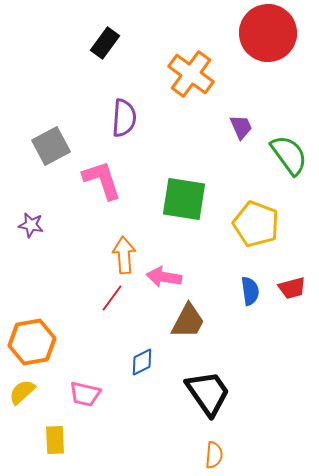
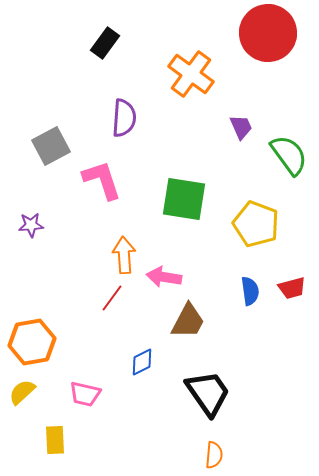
purple star: rotated 15 degrees counterclockwise
